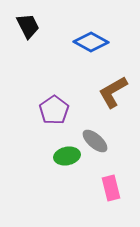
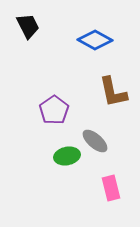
blue diamond: moved 4 px right, 2 px up
brown L-shape: rotated 72 degrees counterclockwise
